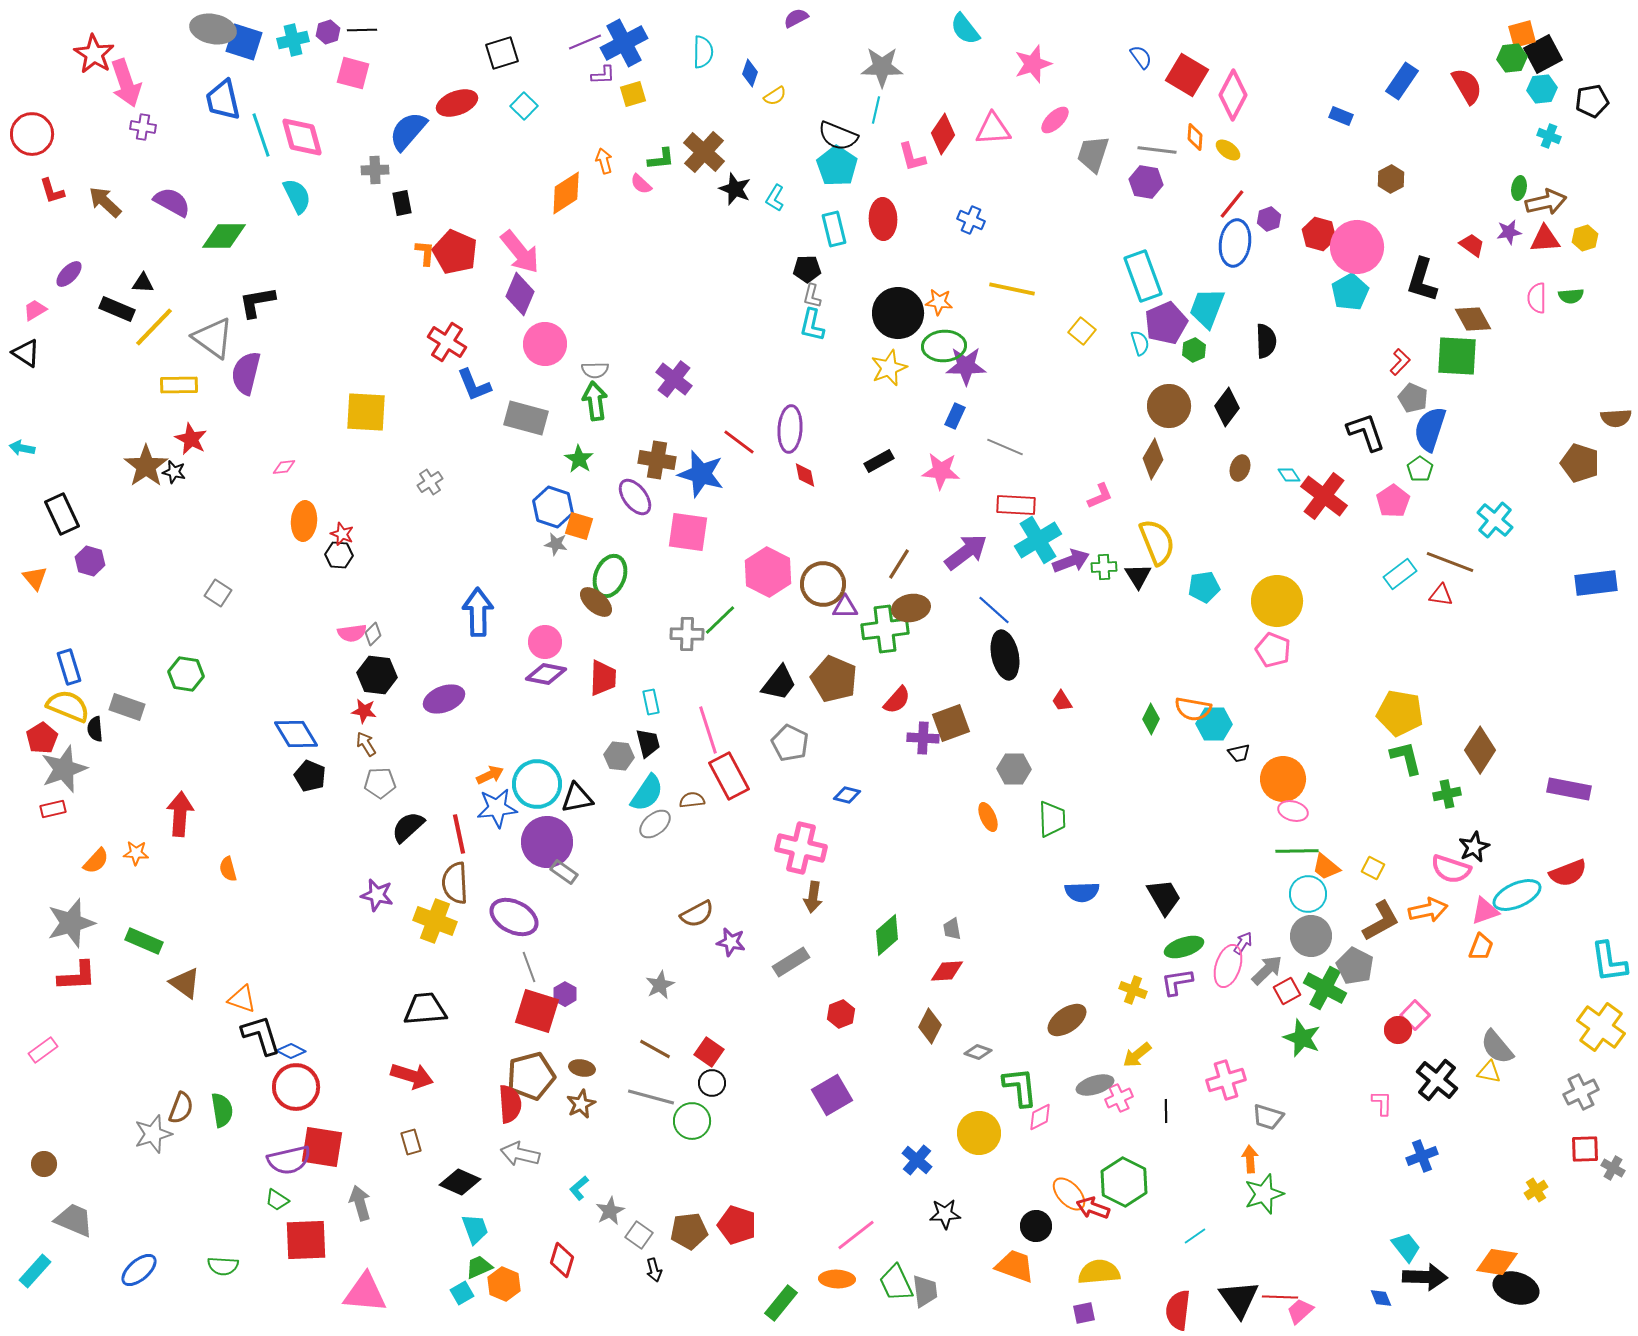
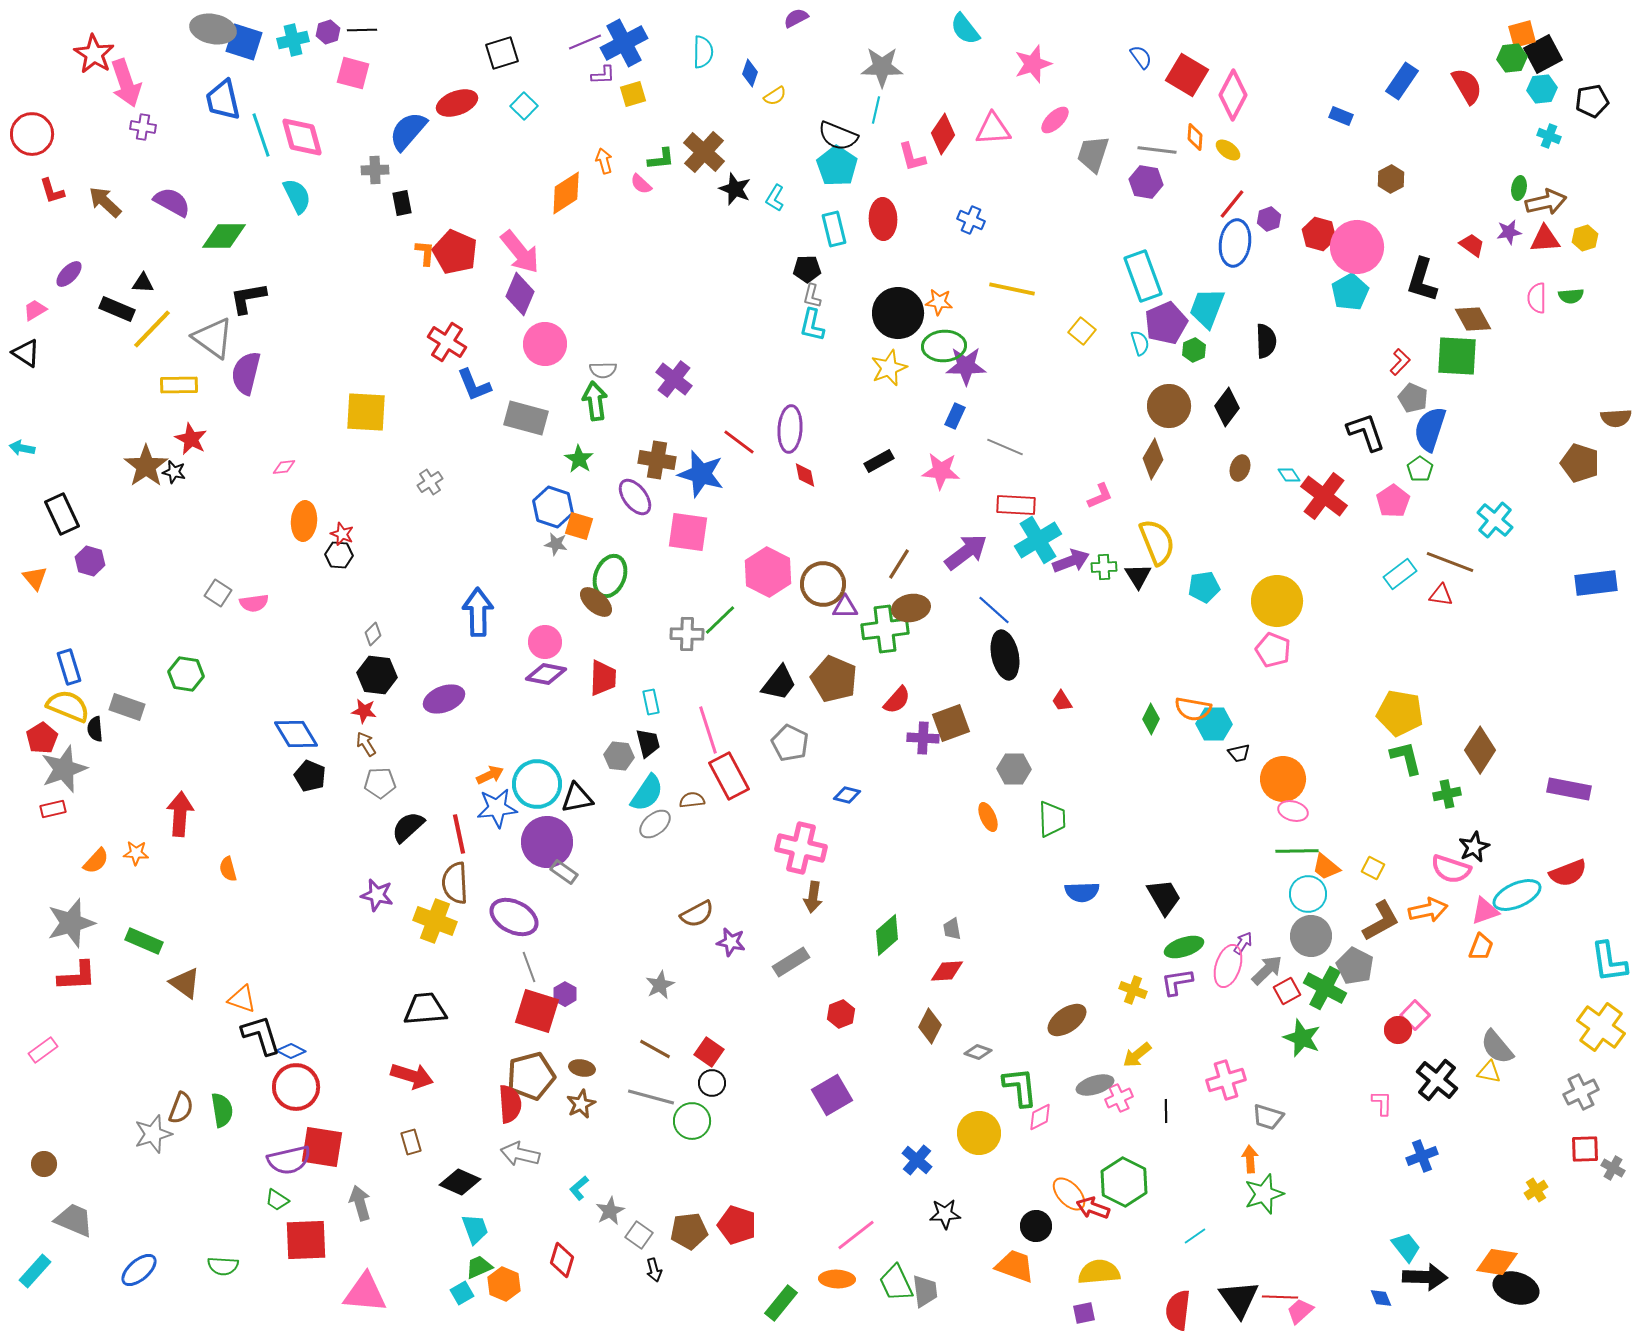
black L-shape at (257, 302): moved 9 px left, 4 px up
yellow line at (154, 327): moved 2 px left, 2 px down
gray semicircle at (595, 370): moved 8 px right
pink semicircle at (352, 633): moved 98 px left, 30 px up
